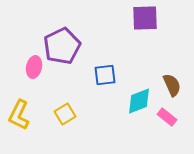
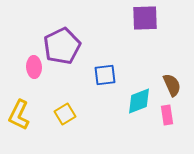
pink ellipse: rotated 15 degrees counterclockwise
pink rectangle: moved 2 px up; rotated 42 degrees clockwise
